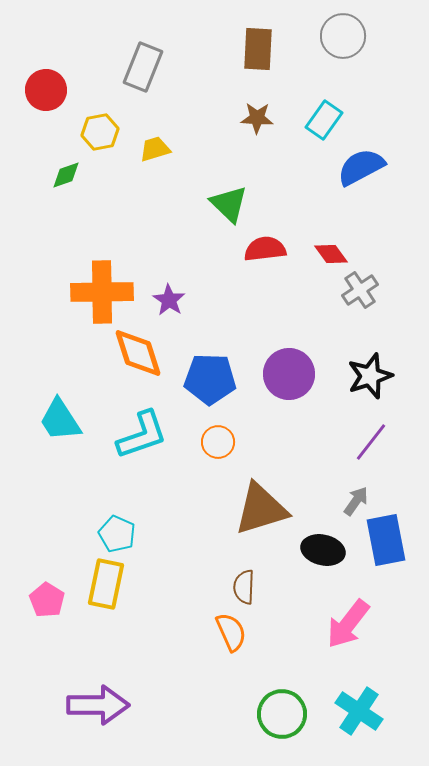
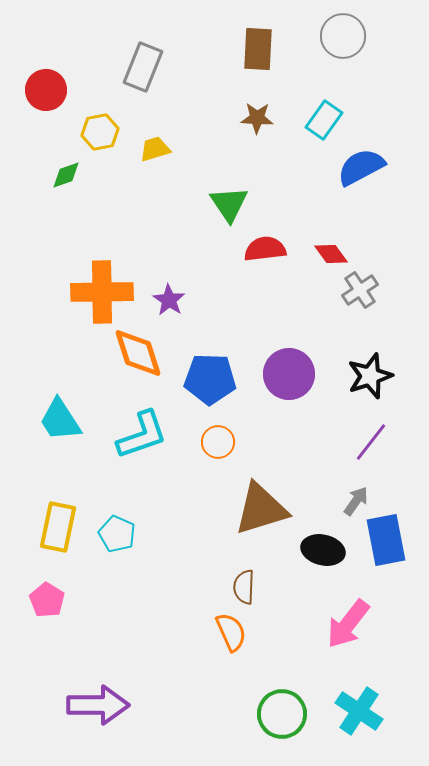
green triangle: rotated 12 degrees clockwise
yellow rectangle: moved 48 px left, 57 px up
